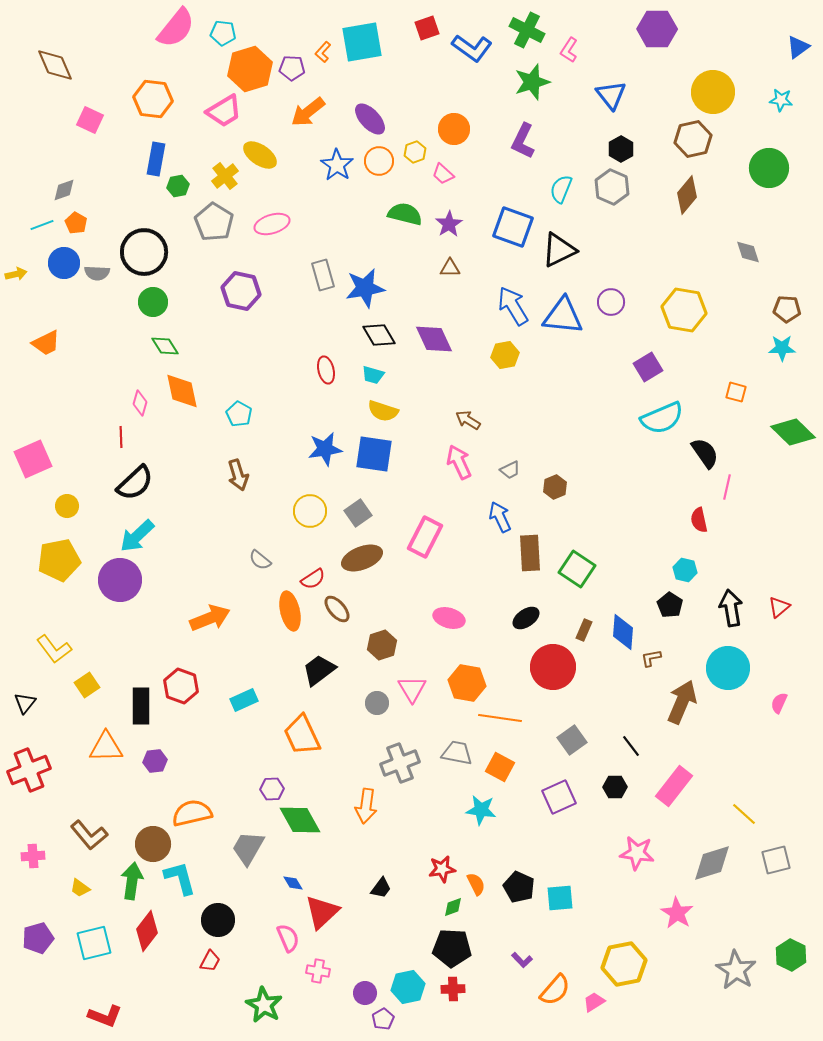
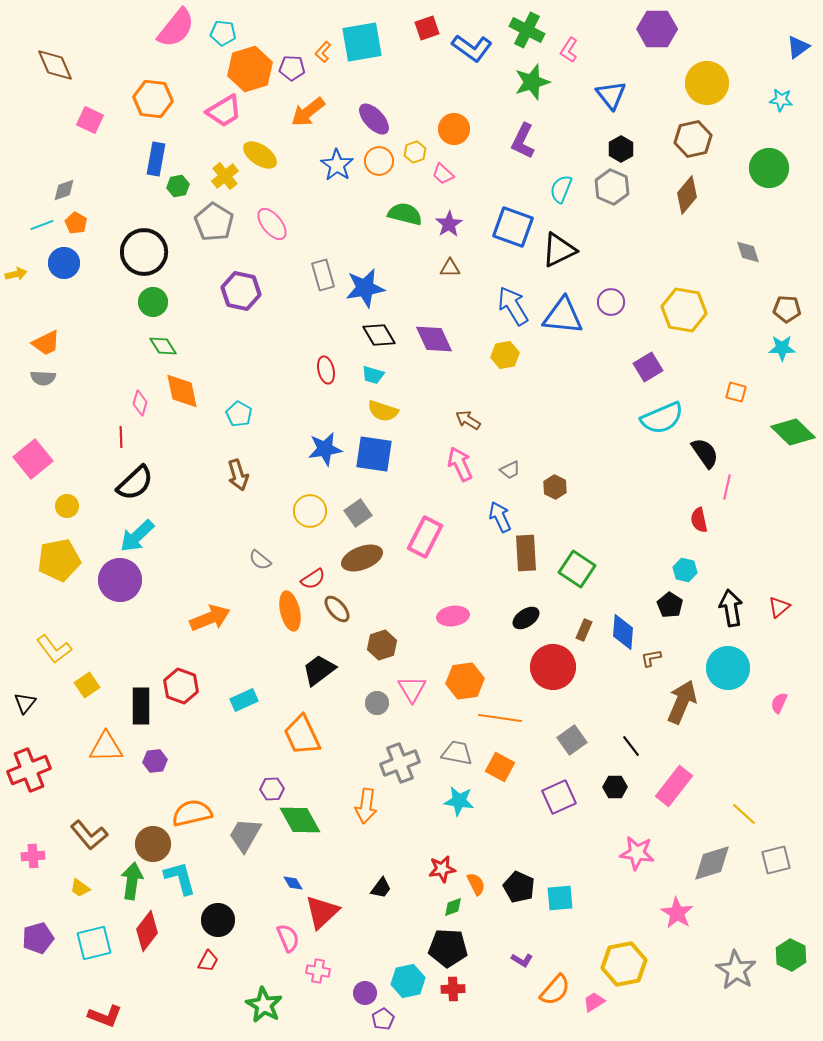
yellow circle at (713, 92): moved 6 px left, 9 px up
purple ellipse at (370, 119): moved 4 px right
pink ellipse at (272, 224): rotated 68 degrees clockwise
gray semicircle at (97, 273): moved 54 px left, 105 px down
green diamond at (165, 346): moved 2 px left
pink square at (33, 459): rotated 15 degrees counterclockwise
pink arrow at (459, 462): moved 1 px right, 2 px down
brown hexagon at (555, 487): rotated 10 degrees counterclockwise
brown rectangle at (530, 553): moved 4 px left
pink ellipse at (449, 618): moved 4 px right, 2 px up; rotated 24 degrees counterclockwise
orange hexagon at (467, 683): moved 2 px left, 2 px up; rotated 18 degrees counterclockwise
cyan star at (481, 810): moved 22 px left, 9 px up
gray trapezoid at (248, 848): moved 3 px left, 13 px up
black pentagon at (452, 948): moved 4 px left
purple L-shape at (522, 960): rotated 15 degrees counterclockwise
red trapezoid at (210, 961): moved 2 px left
cyan hexagon at (408, 987): moved 6 px up
